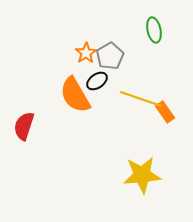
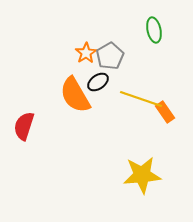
black ellipse: moved 1 px right, 1 px down
